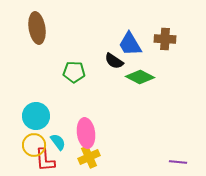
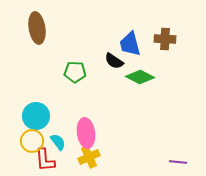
blue trapezoid: rotated 16 degrees clockwise
green pentagon: moved 1 px right
yellow circle: moved 2 px left, 4 px up
